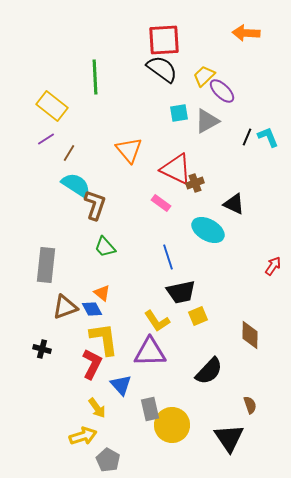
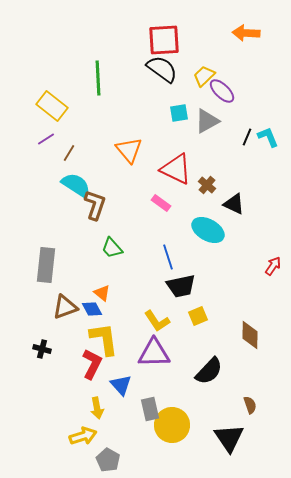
green line at (95, 77): moved 3 px right, 1 px down
brown cross at (195, 183): moved 12 px right, 2 px down; rotated 30 degrees counterclockwise
green trapezoid at (105, 247): moved 7 px right, 1 px down
black trapezoid at (181, 292): moved 6 px up
purple triangle at (150, 352): moved 4 px right, 1 px down
yellow arrow at (97, 408): rotated 25 degrees clockwise
